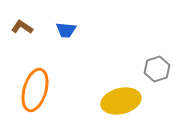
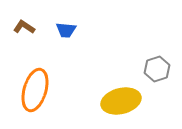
brown L-shape: moved 2 px right
